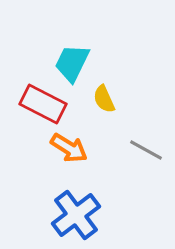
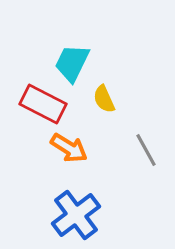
gray line: rotated 32 degrees clockwise
